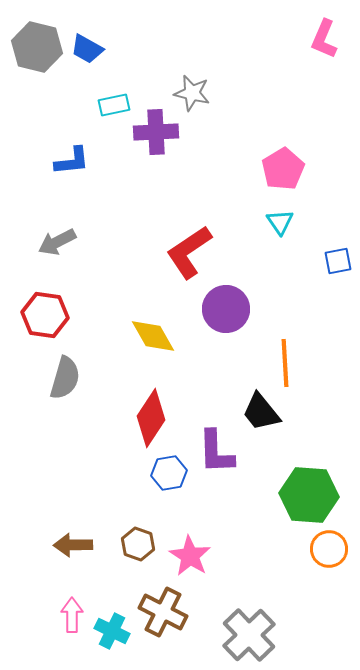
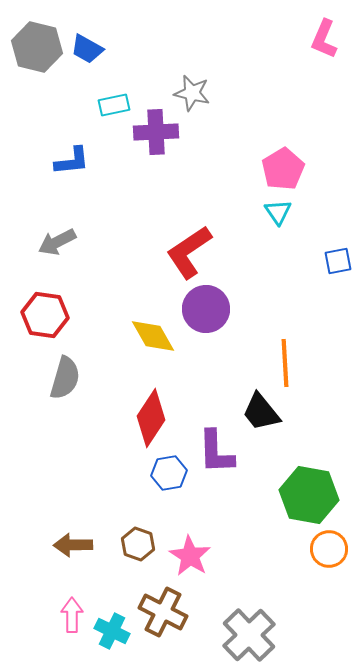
cyan triangle: moved 2 px left, 10 px up
purple circle: moved 20 px left
green hexagon: rotated 6 degrees clockwise
